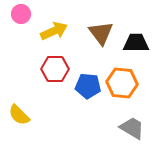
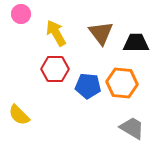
yellow arrow: moved 2 px right, 2 px down; rotated 96 degrees counterclockwise
